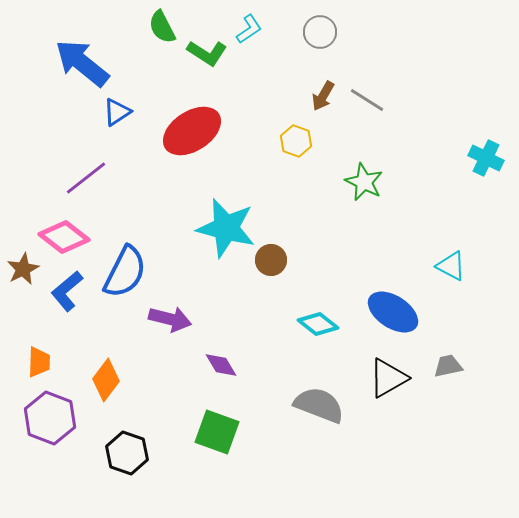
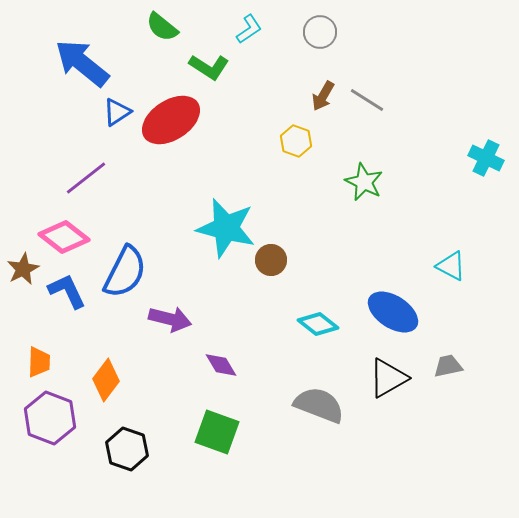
green semicircle: rotated 24 degrees counterclockwise
green L-shape: moved 2 px right, 14 px down
red ellipse: moved 21 px left, 11 px up
blue L-shape: rotated 105 degrees clockwise
black hexagon: moved 4 px up
